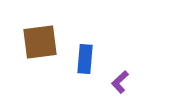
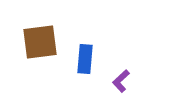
purple L-shape: moved 1 px right, 1 px up
